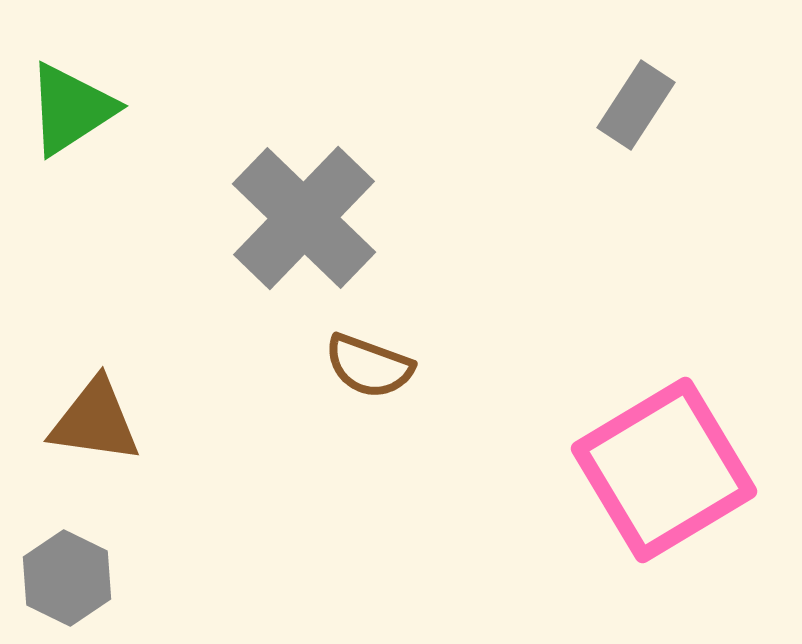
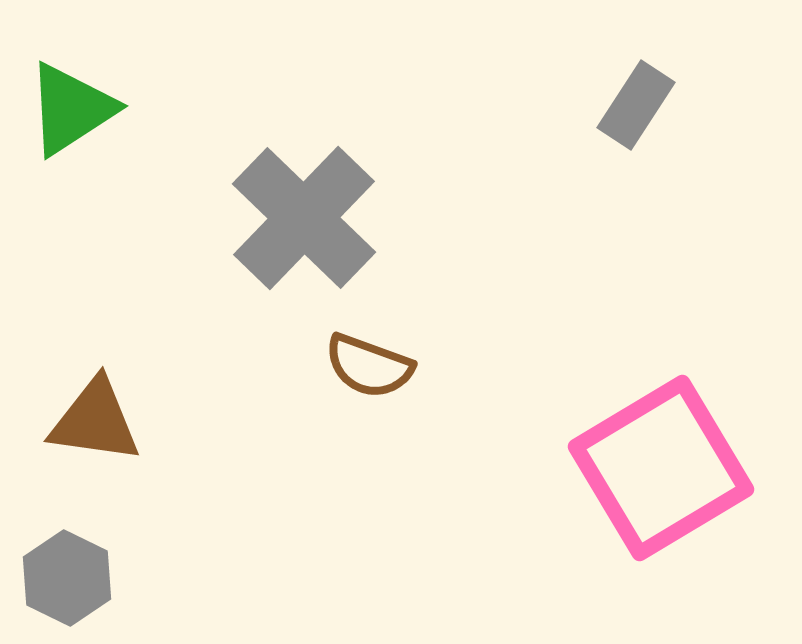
pink square: moved 3 px left, 2 px up
